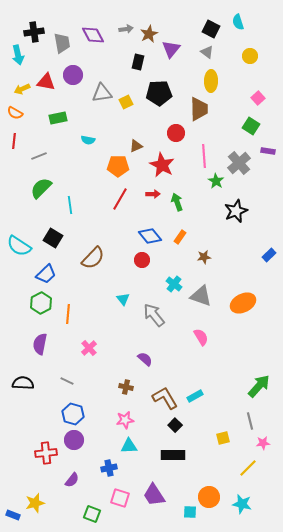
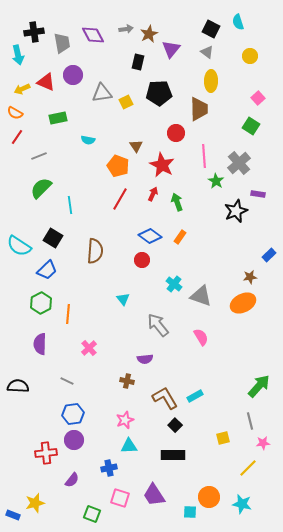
red triangle at (46, 82): rotated 12 degrees clockwise
red line at (14, 141): moved 3 px right, 4 px up; rotated 28 degrees clockwise
brown triangle at (136, 146): rotated 40 degrees counterclockwise
purple rectangle at (268, 151): moved 10 px left, 43 px down
orange pentagon at (118, 166): rotated 20 degrees clockwise
red arrow at (153, 194): rotated 64 degrees counterclockwise
blue diamond at (150, 236): rotated 15 degrees counterclockwise
brown star at (204, 257): moved 46 px right, 20 px down
brown semicircle at (93, 258): moved 2 px right, 7 px up; rotated 40 degrees counterclockwise
blue trapezoid at (46, 274): moved 1 px right, 4 px up
gray arrow at (154, 315): moved 4 px right, 10 px down
purple semicircle at (40, 344): rotated 10 degrees counterclockwise
purple semicircle at (145, 359): rotated 133 degrees clockwise
black semicircle at (23, 383): moved 5 px left, 3 px down
brown cross at (126, 387): moved 1 px right, 6 px up
blue hexagon at (73, 414): rotated 25 degrees counterclockwise
pink star at (125, 420): rotated 12 degrees counterclockwise
